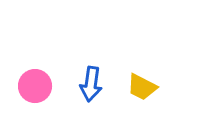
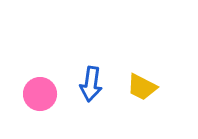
pink circle: moved 5 px right, 8 px down
